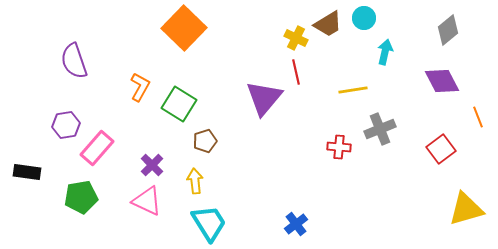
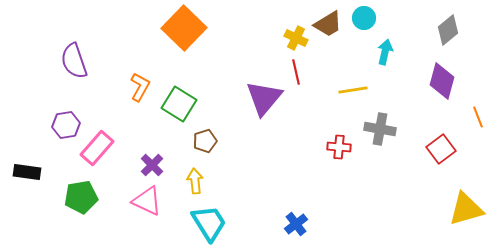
purple diamond: rotated 42 degrees clockwise
gray cross: rotated 32 degrees clockwise
